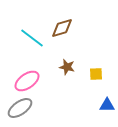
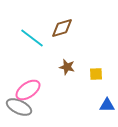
pink ellipse: moved 1 px right, 9 px down
gray ellipse: moved 1 px left, 1 px up; rotated 60 degrees clockwise
